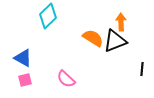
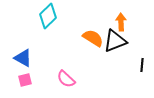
black line: moved 4 px up
